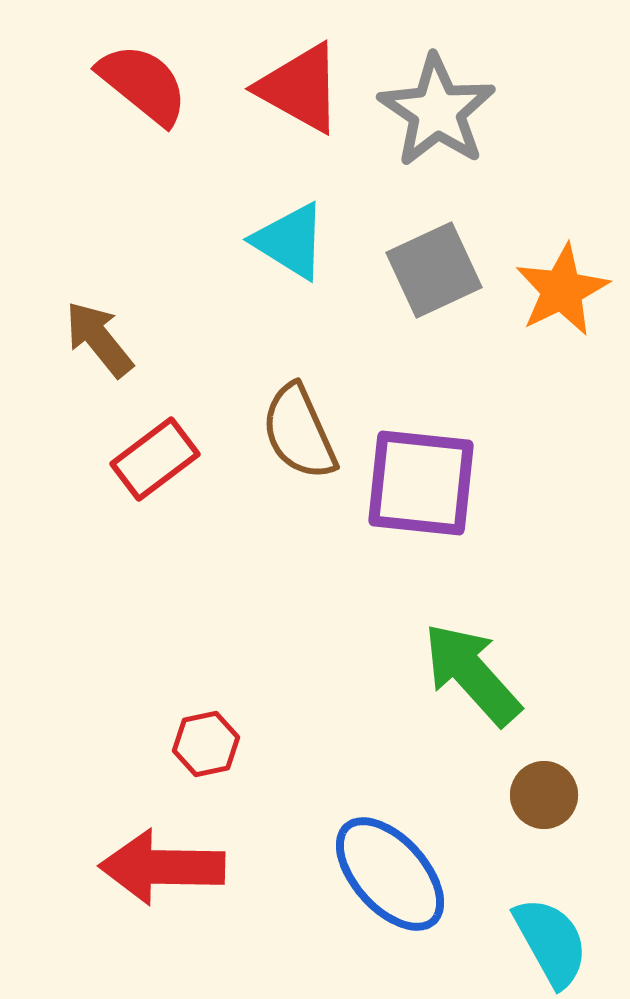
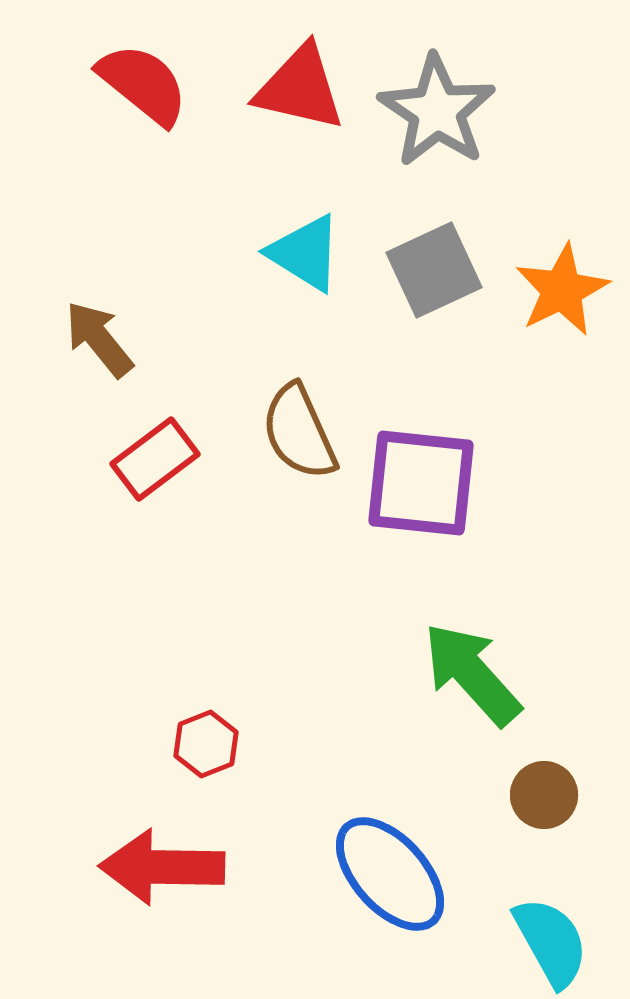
red triangle: rotated 16 degrees counterclockwise
cyan triangle: moved 15 px right, 12 px down
red hexagon: rotated 10 degrees counterclockwise
